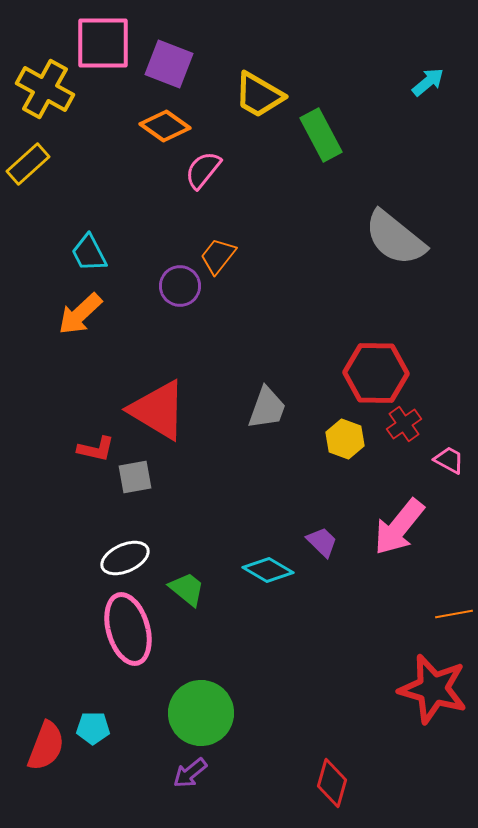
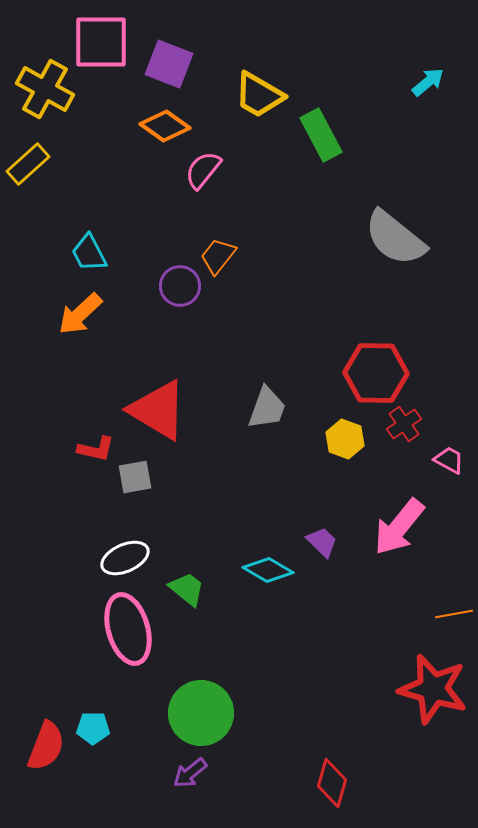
pink square: moved 2 px left, 1 px up
